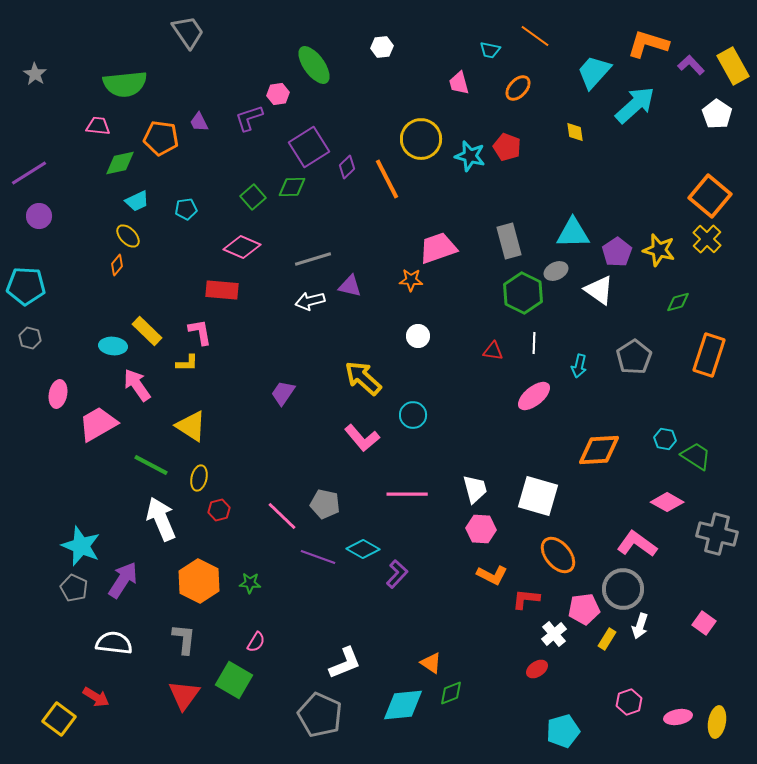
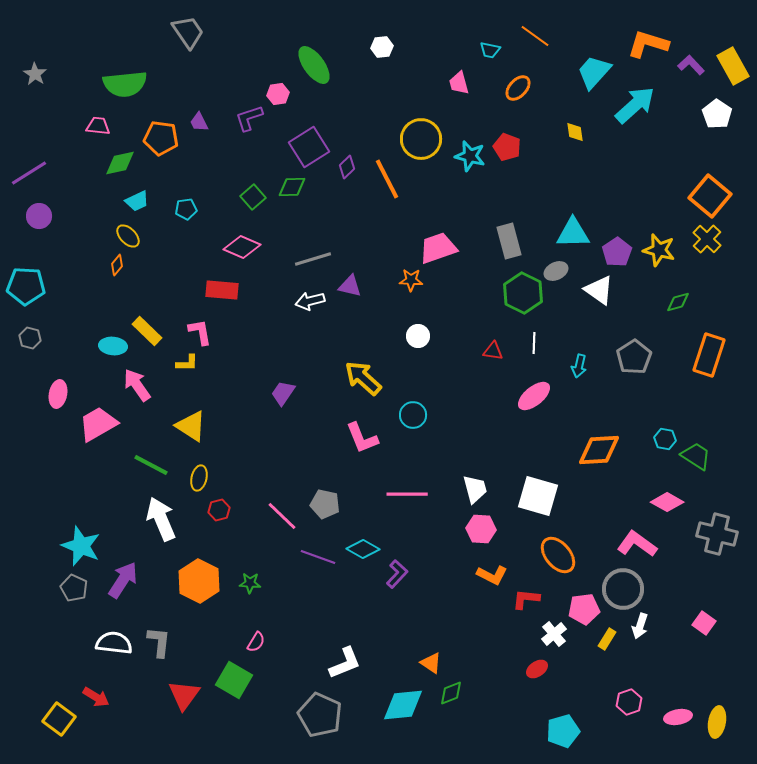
pink L-shape at (362, 438): rotated 18 degrees clockwise
gray L-shape at (184, 639): moved 25 px left, 3 px down
